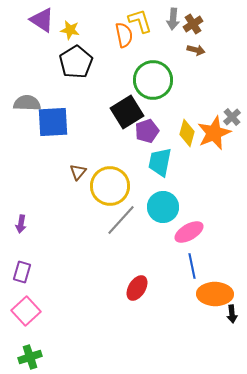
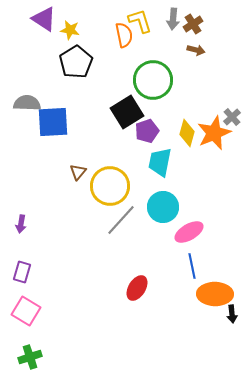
purple triangle: moved 2 px right, 1 px up
pink square: rotated 16 degrees counterclockwise
